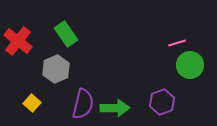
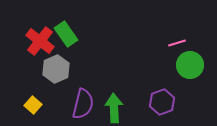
red cross: moved 22 px right
yellow square: moved 1 px right, 2 px down
green arrow: moved 1 px left; rotated 92 degrees counterclockwise
